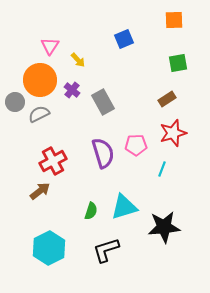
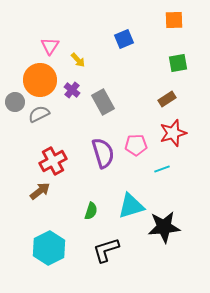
cyan line: rotated 49 degrees clockwise
cyan triangle: moved 7 px right, 1 px up
